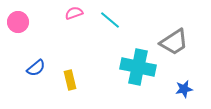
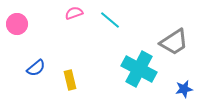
pink circle: moved 1 px left, 2 px down
cyan cross: moved 1 px right, 2 px down; rotated 16 degrees clockwise
